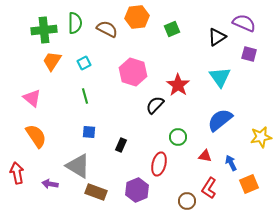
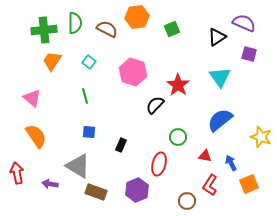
cyan square: moved 5 px right, 1 px up; rotated 24 degrees counterclockwise
yellow star: rotated 30 degrees clockwise
red L-shape: moved 1 px right, 3 px up
